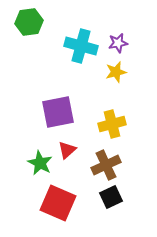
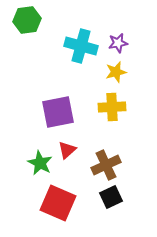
green hexagon: moved 2 px left, 2 px up
yellow cross: moved 17 px up; rotated 12 degrees clockwise
